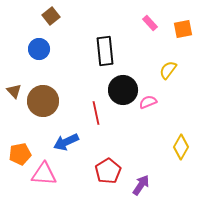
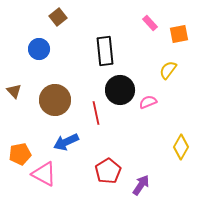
brown square: moved 7 px right, 1 px down
orange square: moved 4 px left, 5 px down
black circle: moved 3 px left
brown circle: moved 12 px right, 1 px up
pink triangle: rotated 24 degrees clockwise
